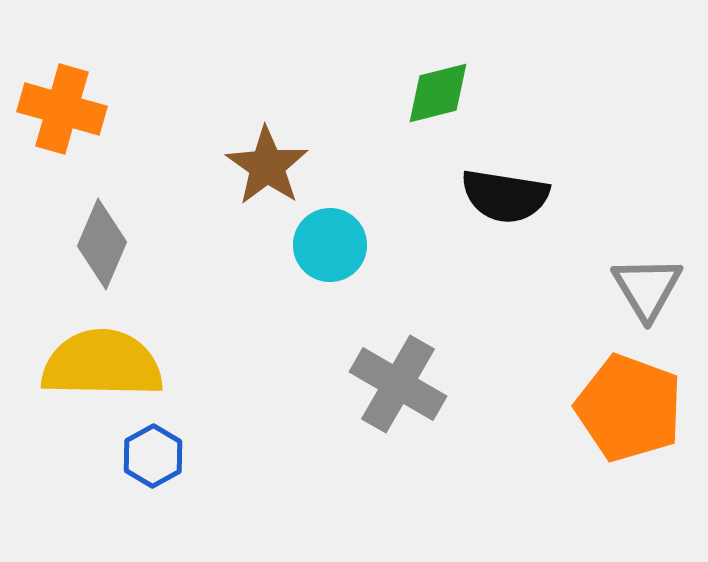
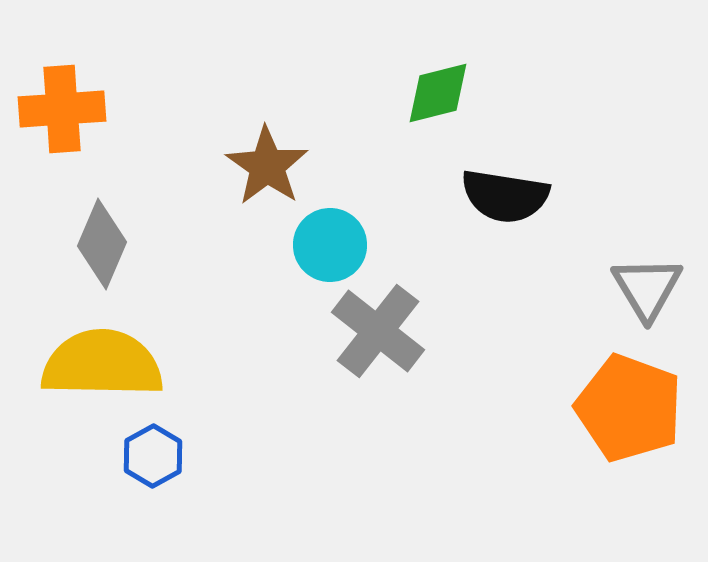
orange cross: rotated 20 degrees counterclockwise
gray cross: moved 20 px left, 53 px up; rotated 8 degrees clockwise
